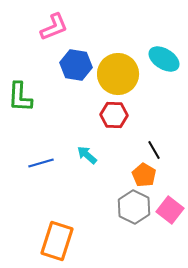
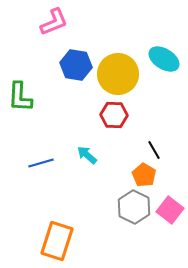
pink L-shape: moved 5 px up
